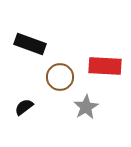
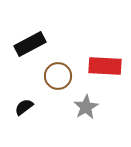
black rectangle: rotated 48 degrees counterclockwise
brown circle: moved 2 px left, 1 px up
